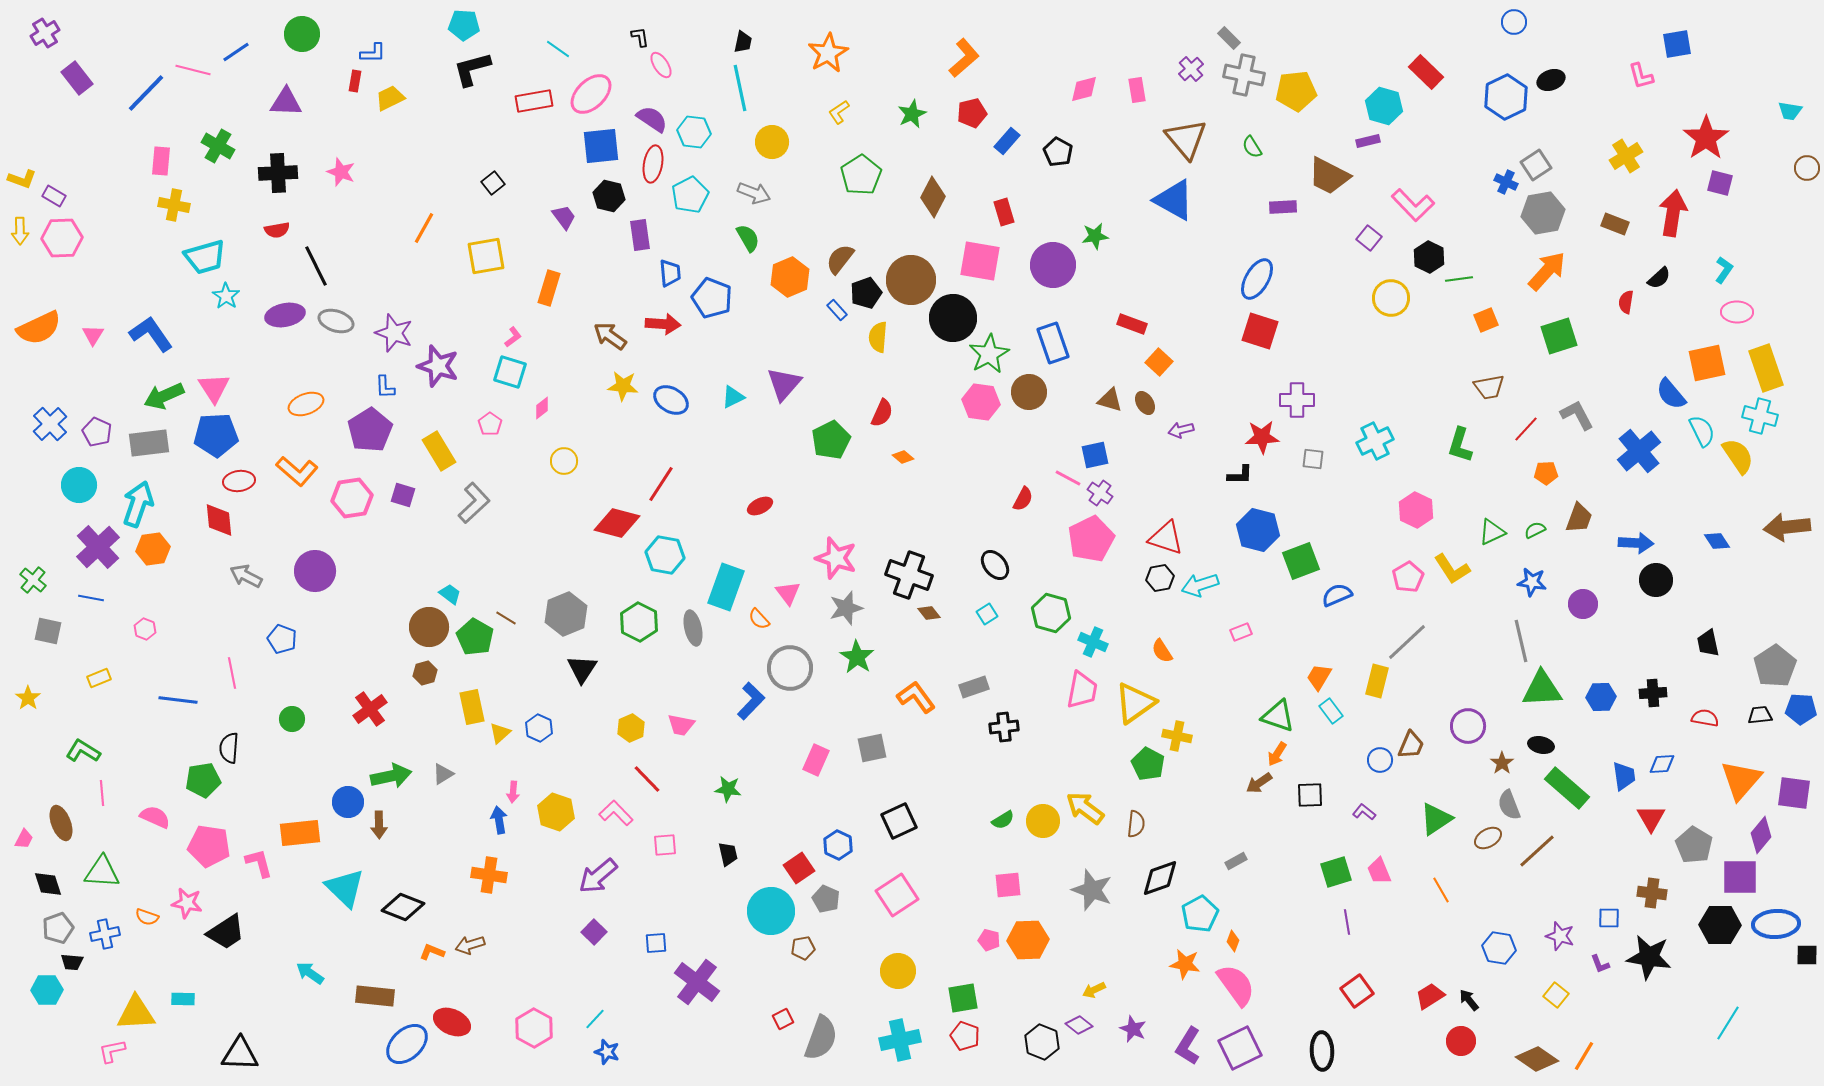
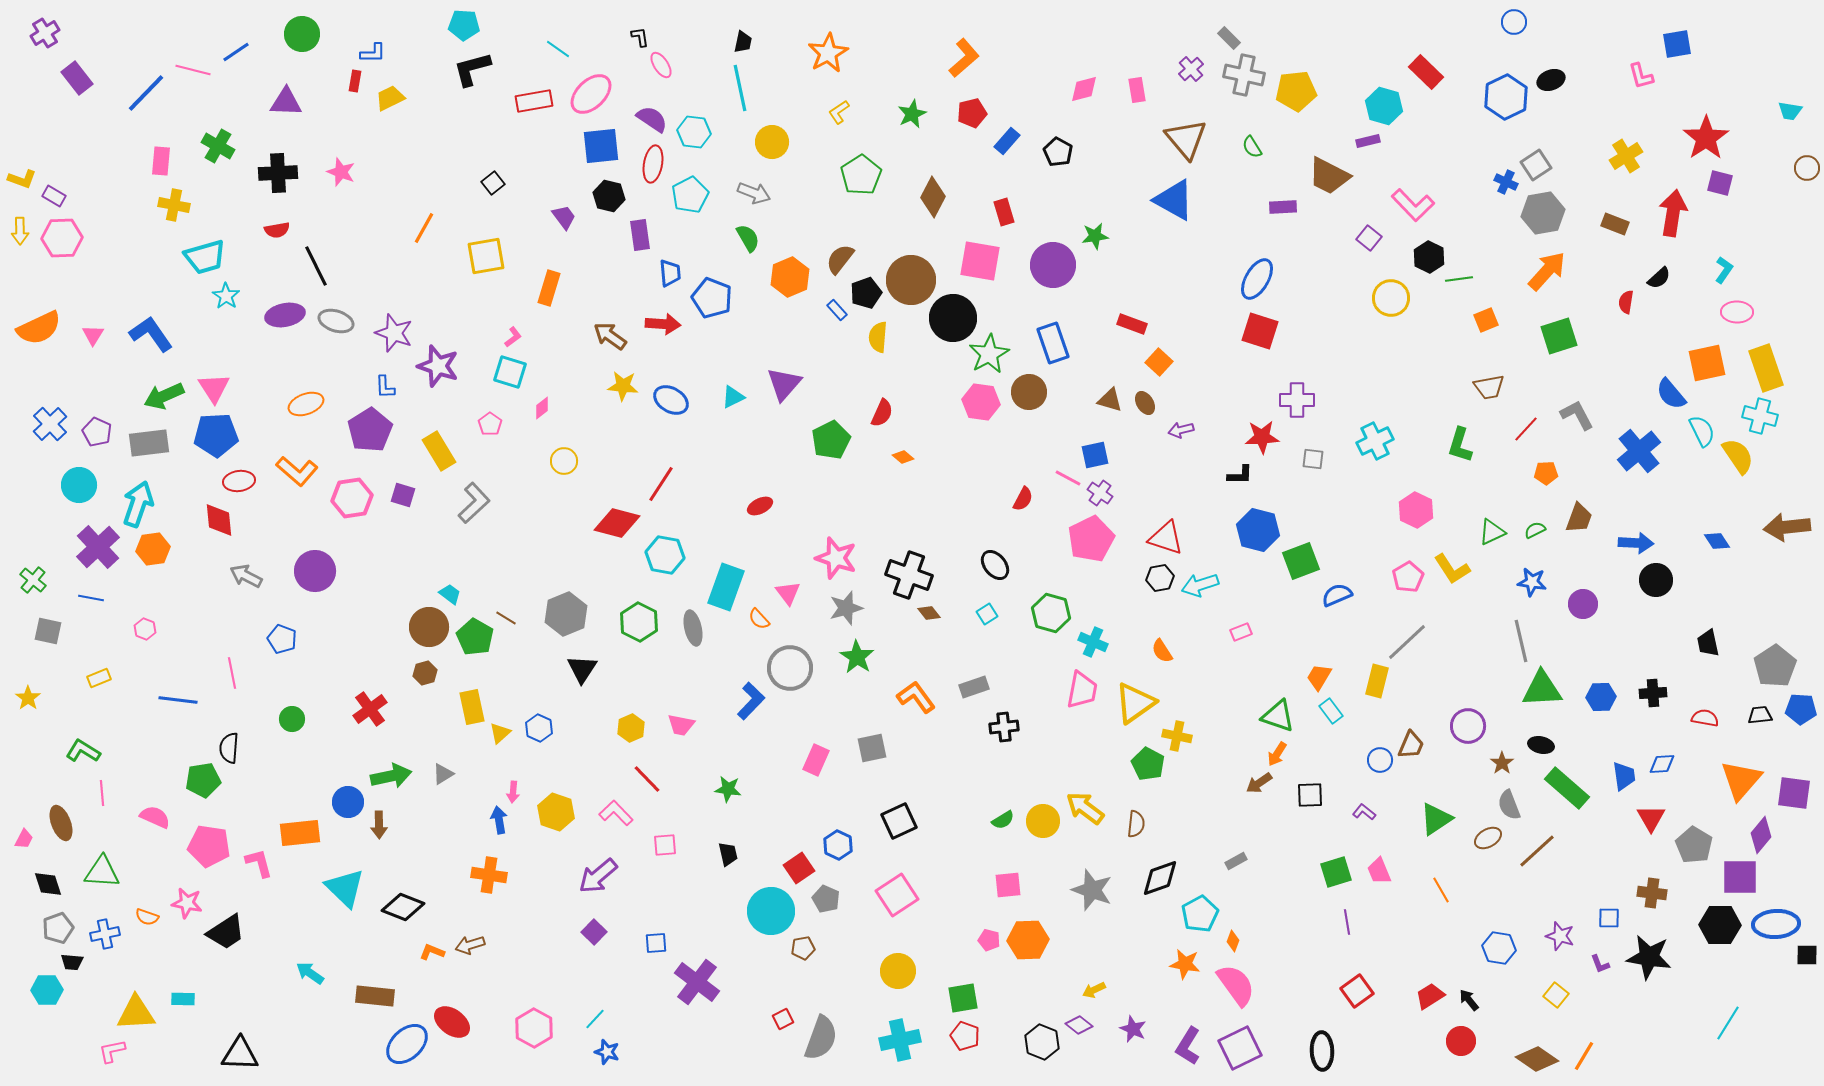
red ellipse at (452, 1022): rotated 12 degrees clockwise
